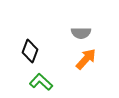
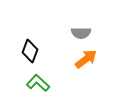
orange arrow: rotated 10 degrees clockwise
green L-shape: moved 3 px left, 1 px down
